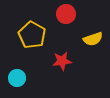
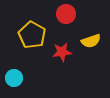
yellow semicircle: moved 2 px left, 2 px down
red star: moved 9 px up
cyan circle: moved 3 px left
